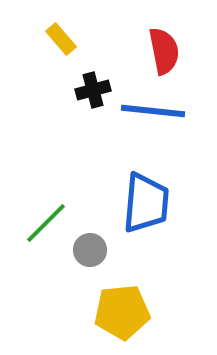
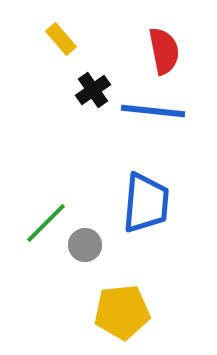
black cross: rotated 20 degrees counterclockwise
gray circle: moved 5 px left, 5 px up
